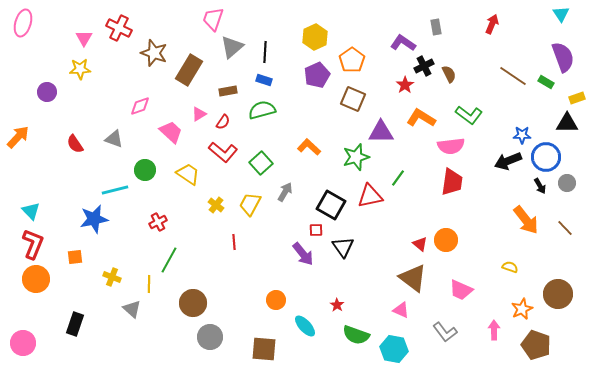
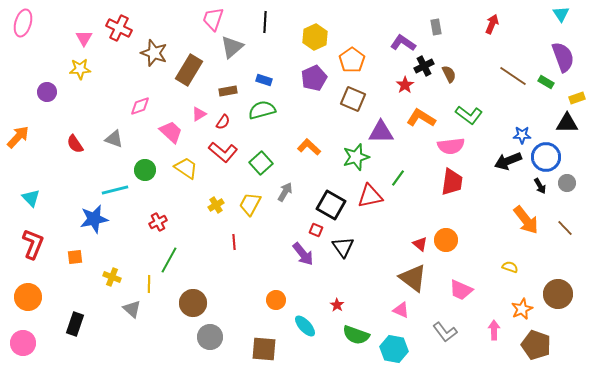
black line at (265, 52): moved 30 px up
purple pentagon at (317, 75): moved 3 px left, 3 px down
yellow trapezoid at (188, 174): moved 2 px left, 6 px up
yellow cross at (216, 205): rotated 21 degrees clockwise
cyan triangle at (31, 211): moved 13 px up
red square at (316, 230): rotated 24 degrees clockwise
orange circle at (36, 279): moved 8 px left, 18 px down
